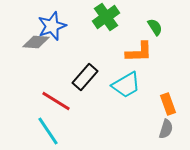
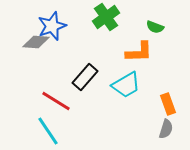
green semicircle: rotated 144 degrees clockwise
